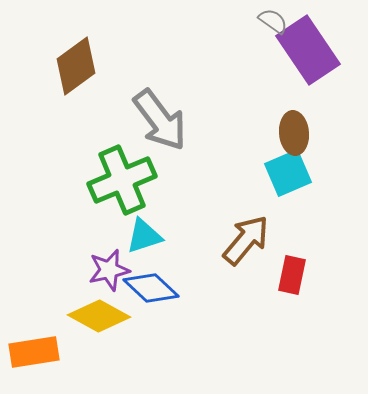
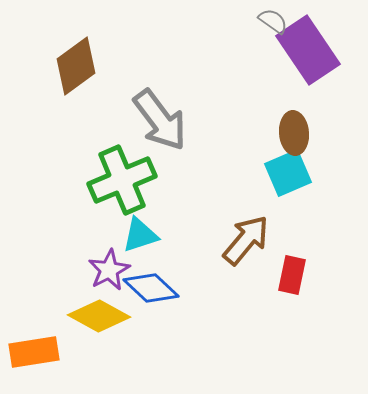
cyan triangle: moved 4 px left, 1 px up
purple star: rotated 15 degrees counterclockwise
